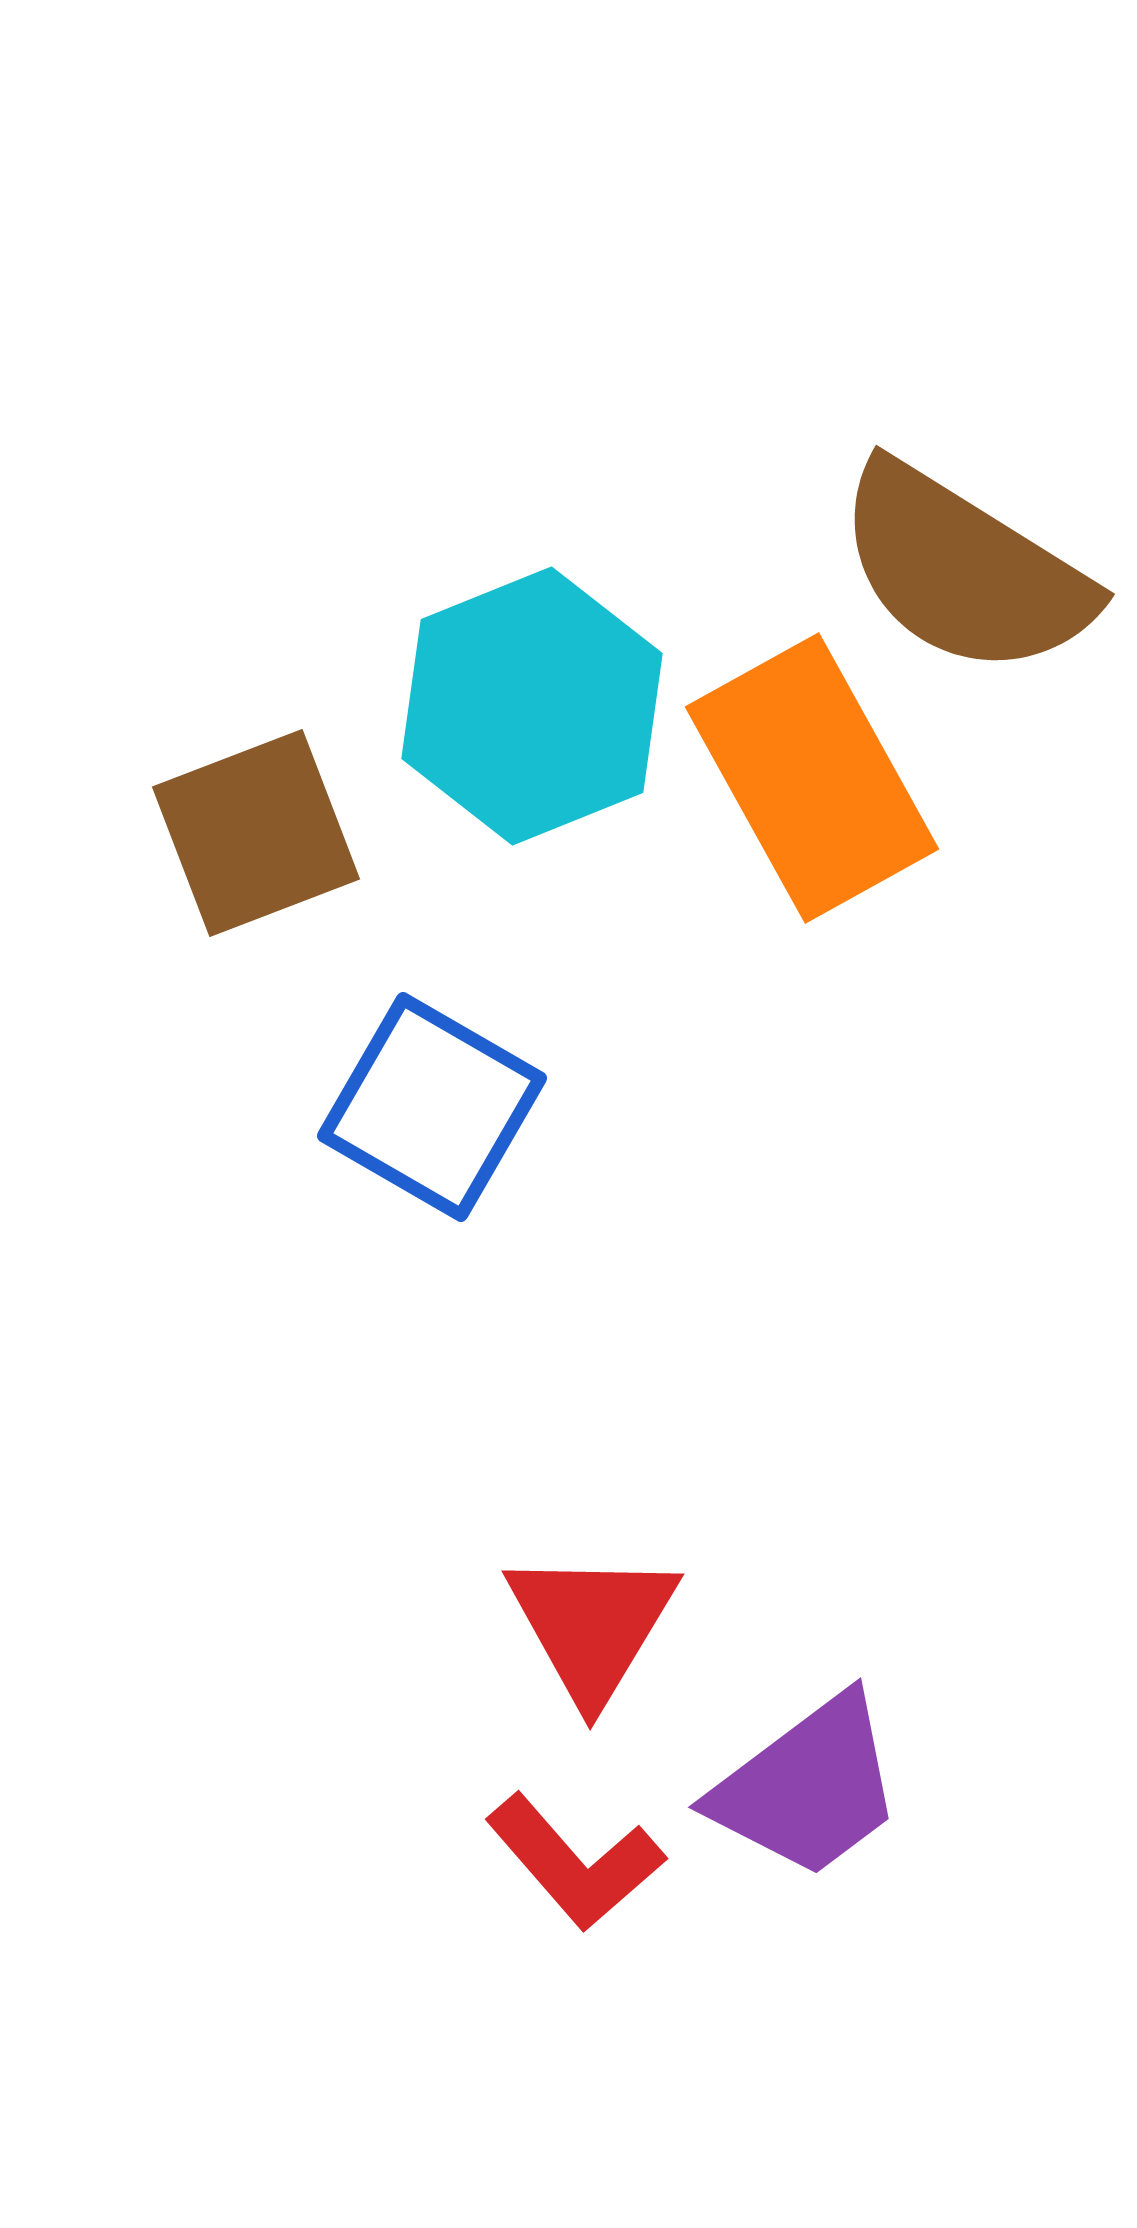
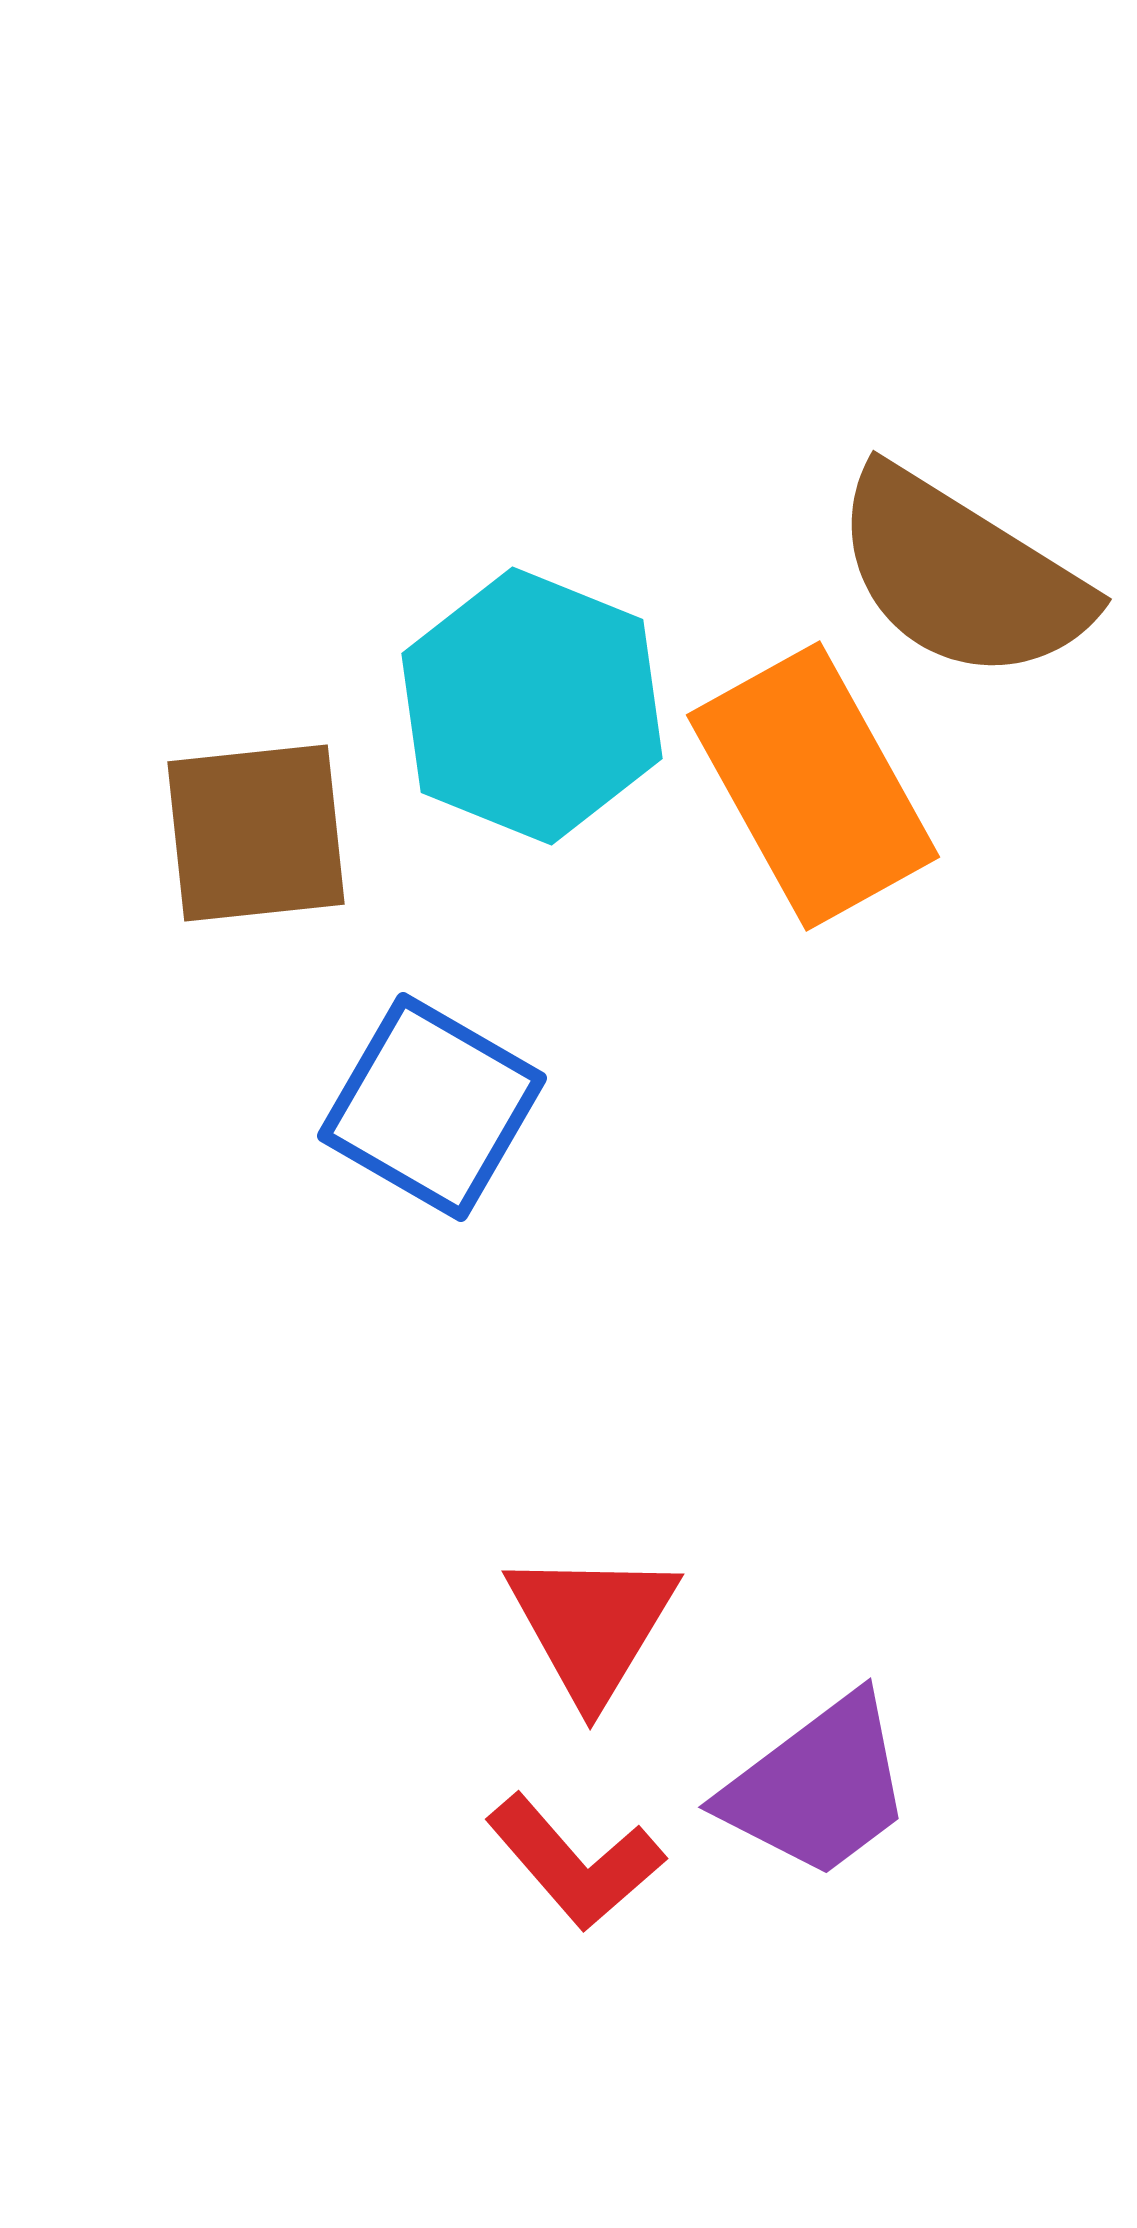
brown semicircle: moved 3 px left, 5 px down
cyan hexagon: rotated 16 degrees counterclockwise
orange rectangle: moved 1 px right, 8 px down
brown square: rotated 15 degrees clockwise
purple trapezoid: moved 10 px right
